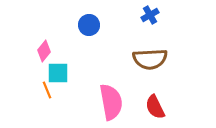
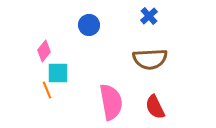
blue cross: moved 1 px left, 1 px down; rotated 12 degrees counterclockwise
